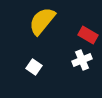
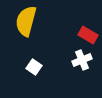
yellow semicircle: moved 16 px left; rotated 24 degrees counterclockwise
